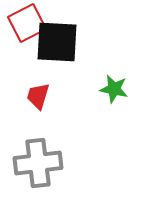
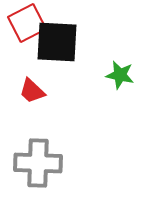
green star: moved 6 px right, 14 px up
red trapezoid: moved 6 px left, 5 px up; rotated 64 degrees counterclockwise
gray cross: rotated 9 degrees clockwise
